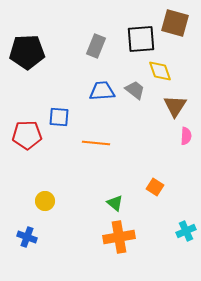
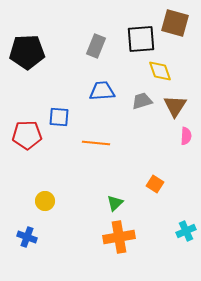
gray trapezoid: moved 7 px right, 11 px down; rotated 55 degrees counterclockwise
orange square: moved 3 px up
green triangle: rotated 36 degrees clockwise
